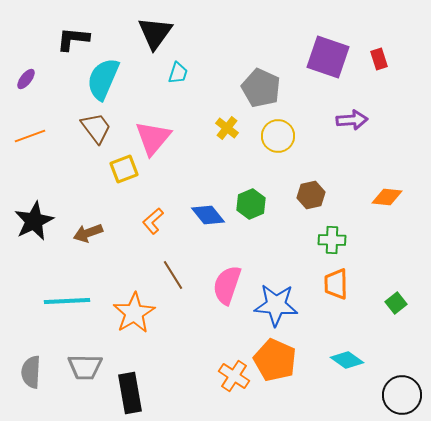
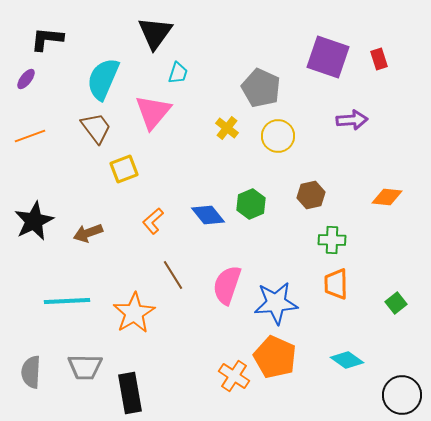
black L-shape: moved 26 px left
pink triangle: moved 26 px up
blue star: moved 2 px up; rotated 9 degrees counterclockwise
orange pentagon: moved 3 px up
